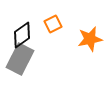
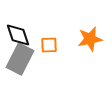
orange square: moved 4 px left, 21 px down; rotated 24 degrees clockwise
black diamond: moved 4 px left; rotated 72 degrees counterclockwise
